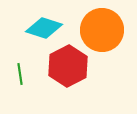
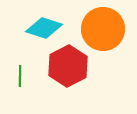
orange circle: moved 1 px right, 1 px up
green line: moved 2 px down; rotated 10 degrees clockwise
